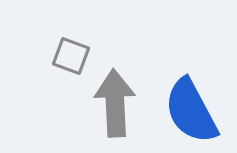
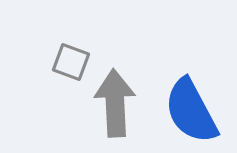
gray square: moved 6 px down
